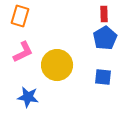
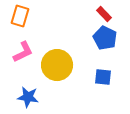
red rectangle: rotated 42 degrees counterclockwise
blue pentagon: rotated 15 degrees counterclockwise
